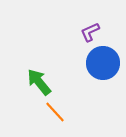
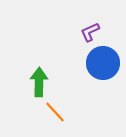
green arrow: rotated 40 degrees clockwise
